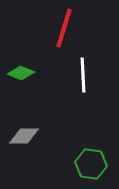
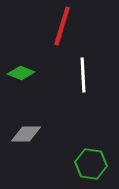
red line: moved 2 px left, 2 px up
gray diamond: moved 2 px right, 2 px up
